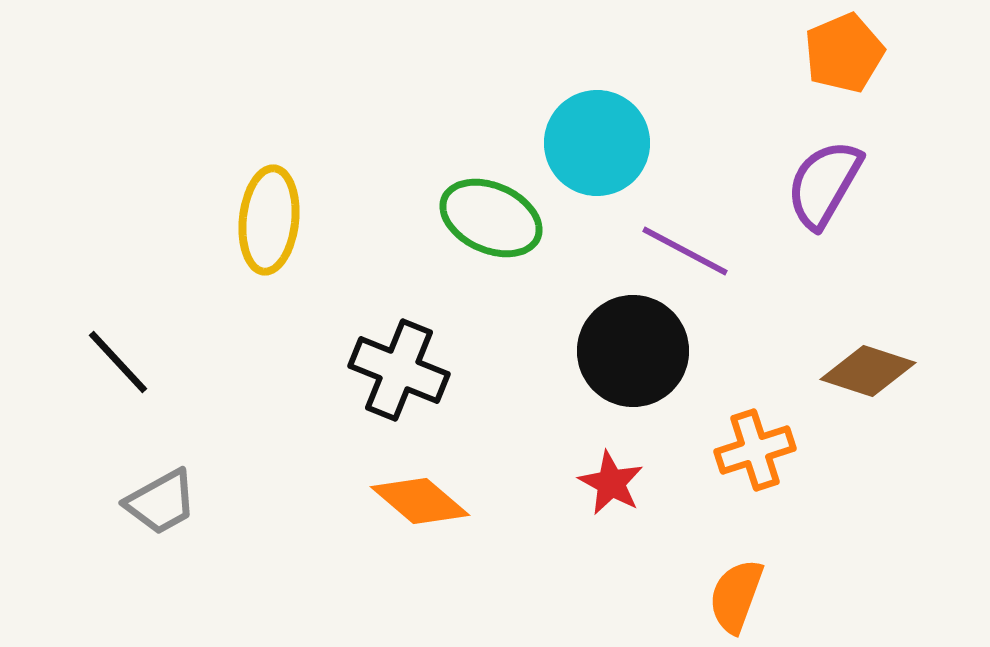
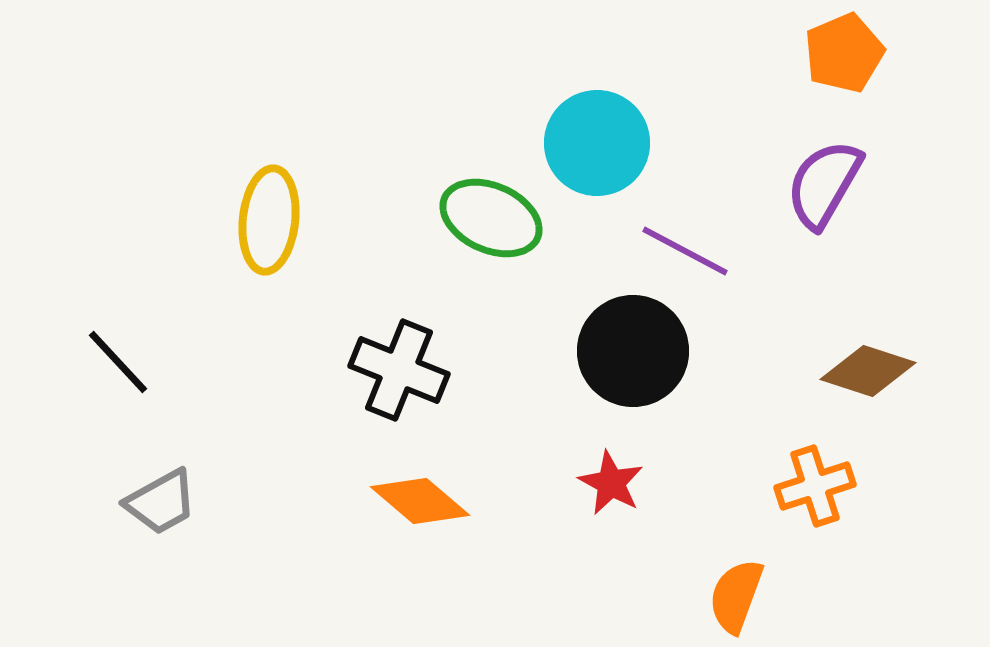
orange cross: moved 60 px right, 36 px down
